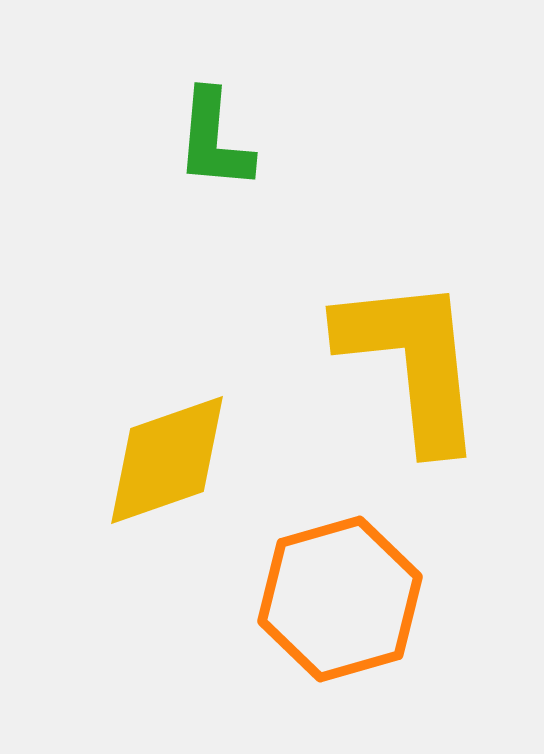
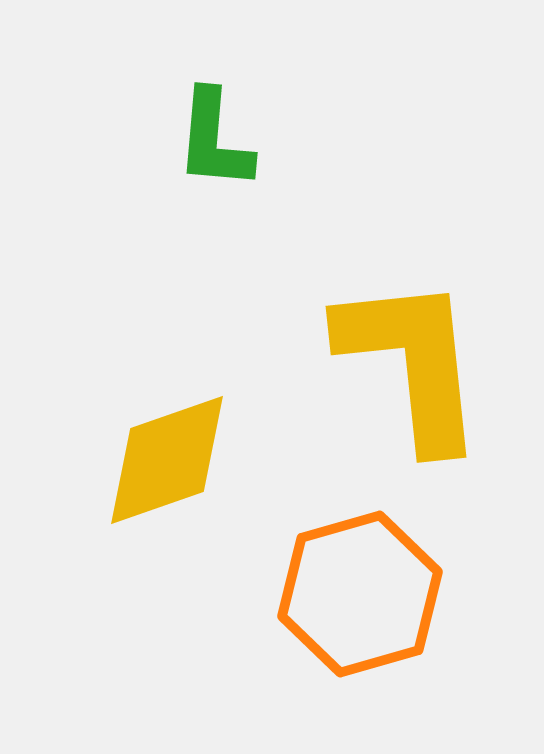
orange hexagon: moved 20 px right, 5 px up
